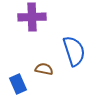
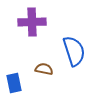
purple cross: moved 5 px down
blue rectangle: moved 4 px left, 1 px up; rotated 12 degrees clockwise
